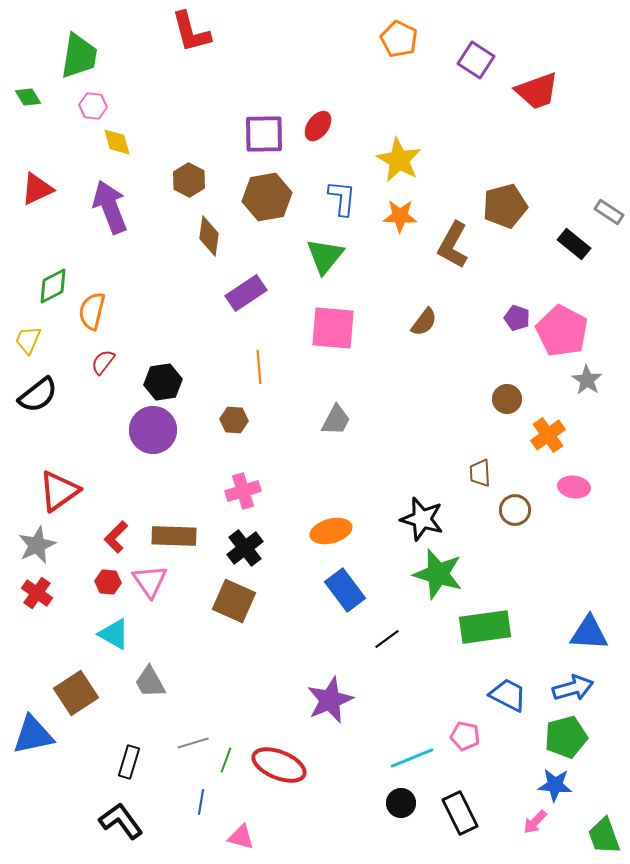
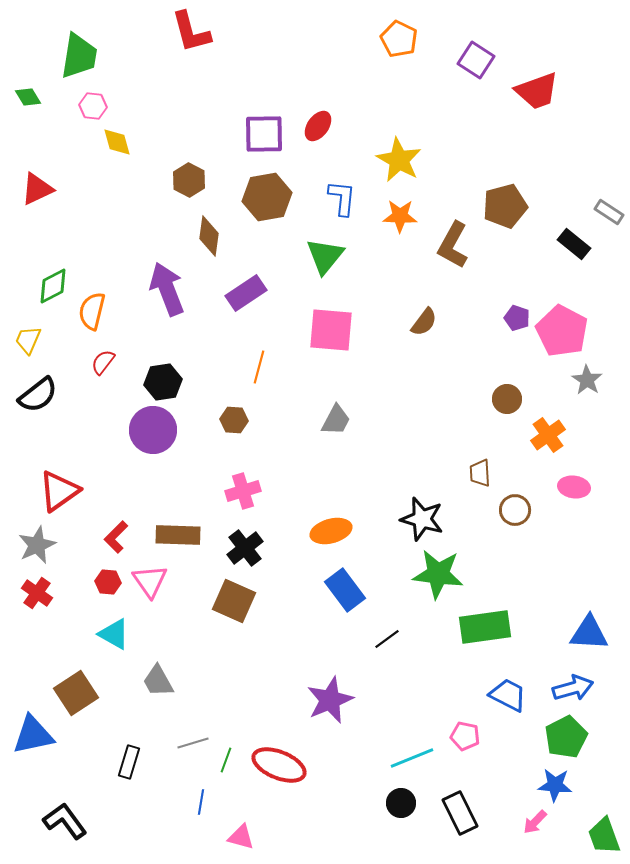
purple arrow at (110, 207): moved 57 px right, 82 px down
pink square at (333, 328): moved 2 px left, 2 px down
orange line at (259, 367): rotated 20 degrees clockwise
brown rectangle at (174, 536): moved 4 px right, 1 px up
green star at (438, 574): rotated 9 degrees counterclockwise
gray trapezoid at (150, 682): moved 8 px right, 1 px up
green pentagon at (566, 737): rotated 12 degrees counterclockwise
black L-shape at (121, 821): moved 56 px left
